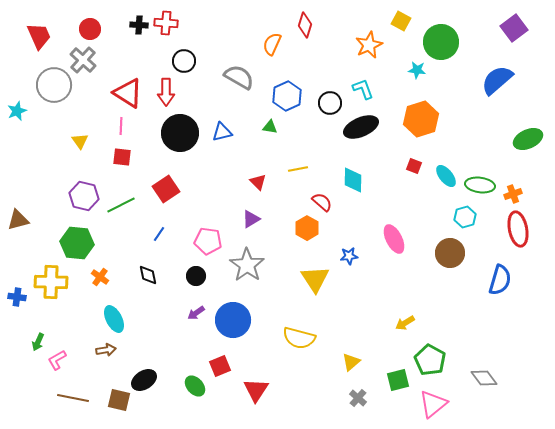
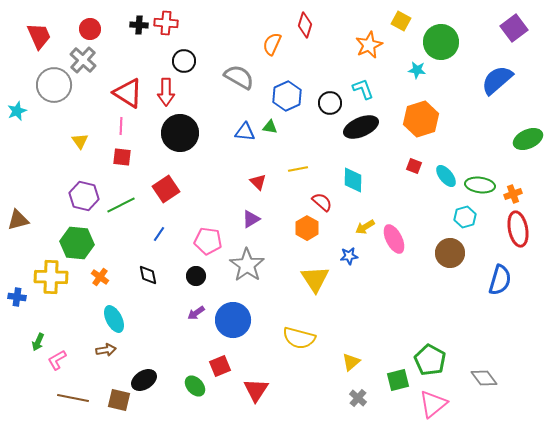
blue triangle at (222, 132): moved 23 px right; rotated 20 degrees clockwise
yellow cross at (51, 282): moved 5 px up
yellow arrow at (405, 323): moved 40 px left, 96 px up
